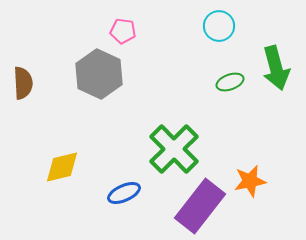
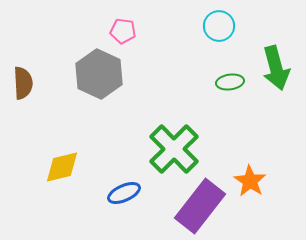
green ellipse: rotated 12 degrees clockwise
orange star: rotated 28 degrees counterclockwise
